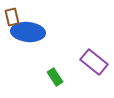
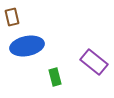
blue ellipse: moved 1 px left, 14 px down; rotated 16 degrees counterclockwise
green rectangle: rotated 18 degrees clockwise
